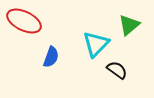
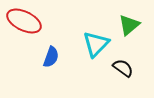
black semicircle: moved 6 px right, 2 px up
